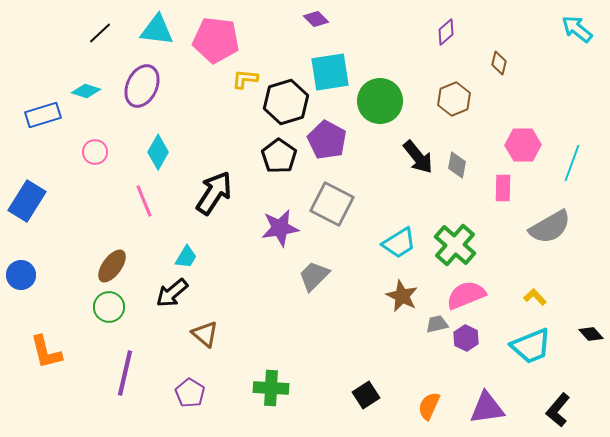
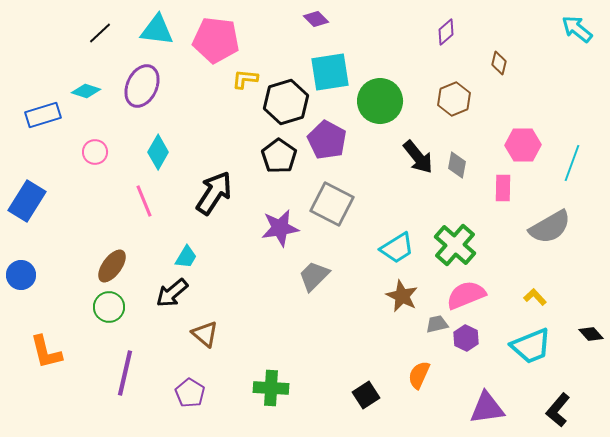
cyan trapezoid at (399, 243): moved 2 px left, 5 px down
orange semicircle at (429, 406): moved 10 px left, 31 px up
